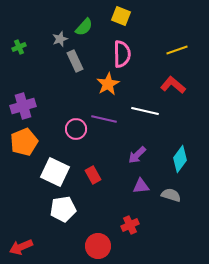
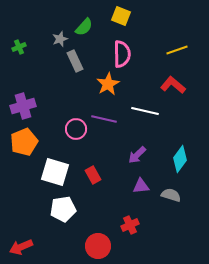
white square: rotated 8 degrees counterclockwise
